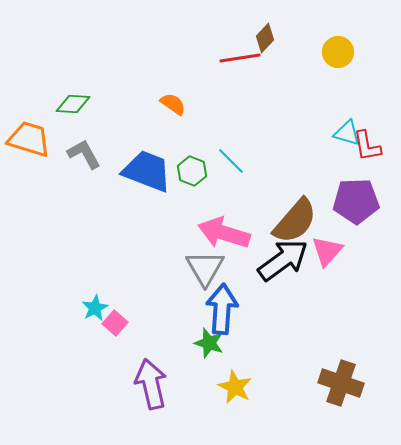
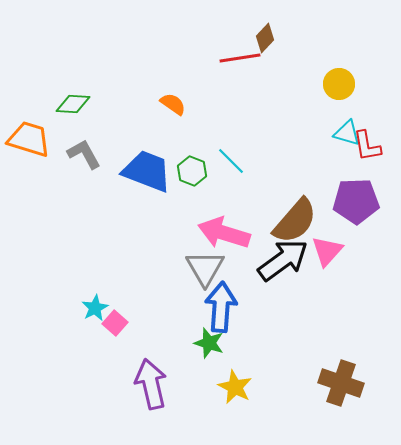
yellow circle: moved 1 px right, 32 px down
blue arrow: moved 1 px left, 2 px up
